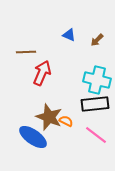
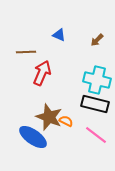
blue triangle: moved 10 px left
black rectangle: rotated 20 degrees clockwise
